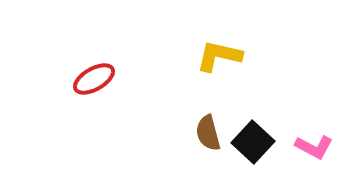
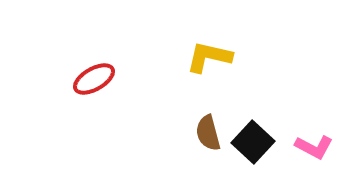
yellow L-shape: moved 10 px left, 1 px down
